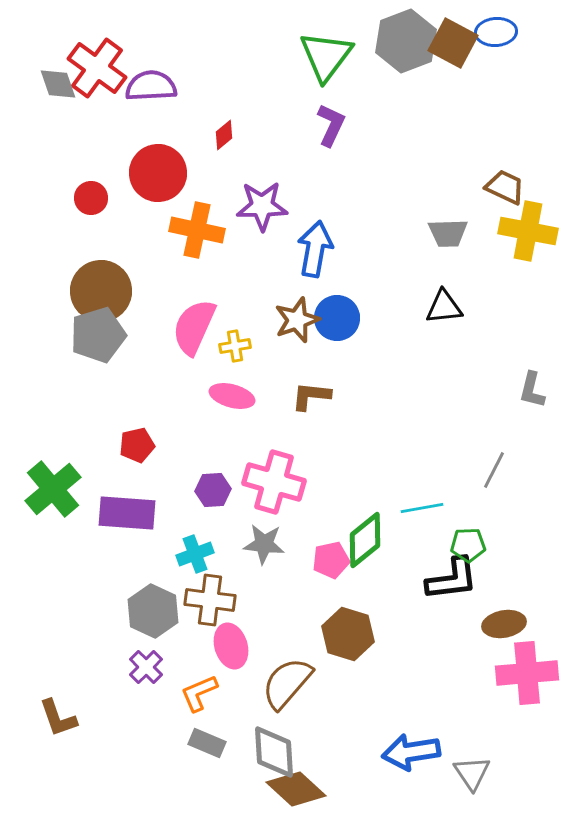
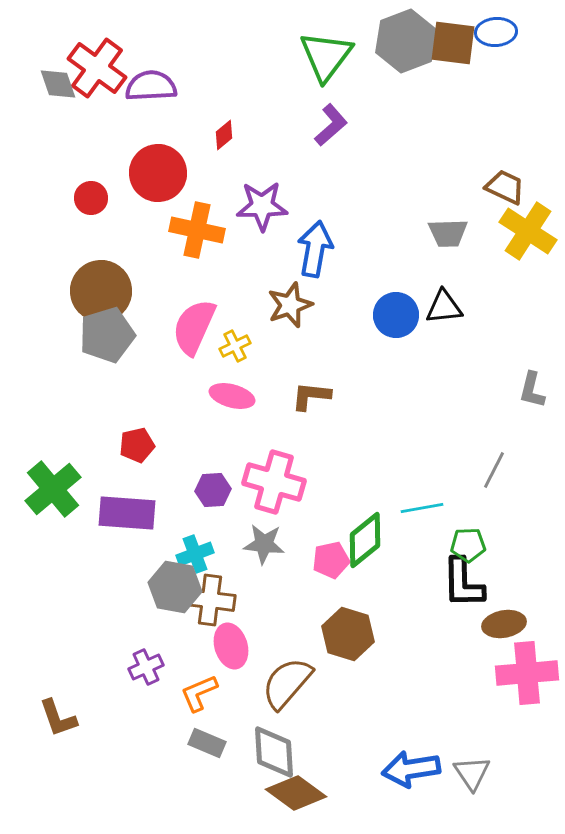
brown square at (453, 43): rotated 21 degrees counterclockwise
purple L-shape at (331, 125): rotated 24 degrees clockwise
yellow cross at (528, 231): rotated 22 degrees clockwise
blue circle at (337, 318): moved 59 px right, 3 px up
brown star at (297, 320): moved 7 px left, 15 px up
gray pentagon at (98, 335): moved 9 px right
yellow cross at (235, 346): rotated 16 degrees counterclockwise
black L-shape at (452, 579): moved 11 px right, 4 px down; rotated 96 degrees clockwise
gray hexagon at (153, 611): moved 22 px right, 24 px up; rotated 15 degrees counterclockwise
purple cross at (146, 667): rotated 20 degrees clockwise
blue arrow at (411, 752): moved 17 px down
brown diamond at (296, 789): moved 4 px down; rotated 6 degrees counterclockwise
